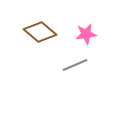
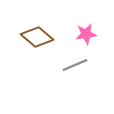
brown diamond: moved 3 px left, 5 px down
